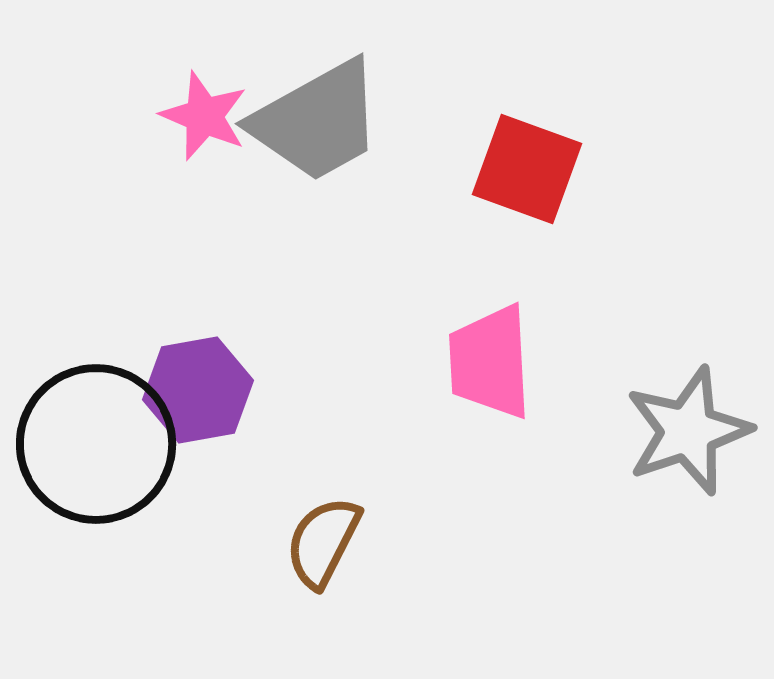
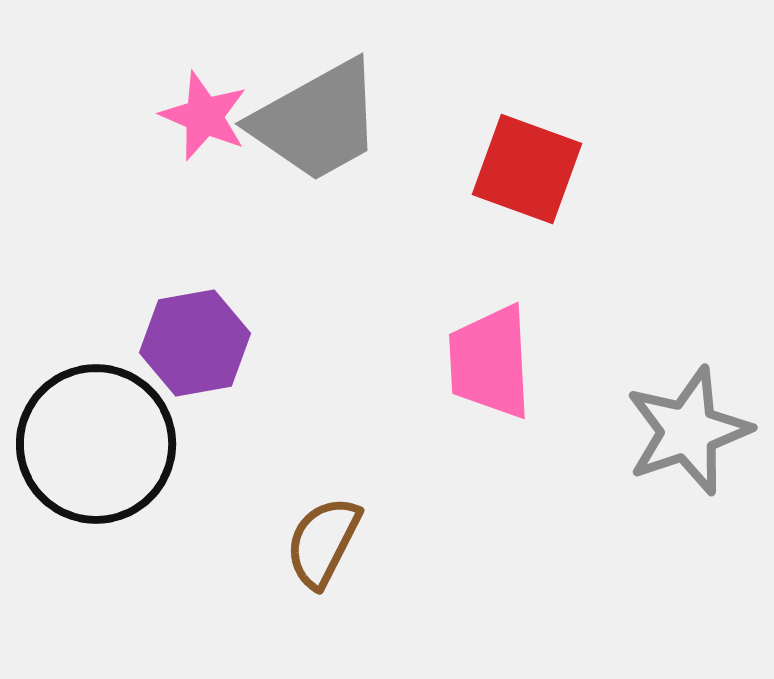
purple hexagon: moved 3 px left, 47 px up
